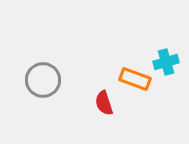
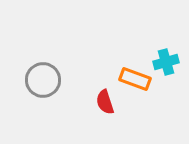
red semicircle: moved 1 px right, 1 px up
